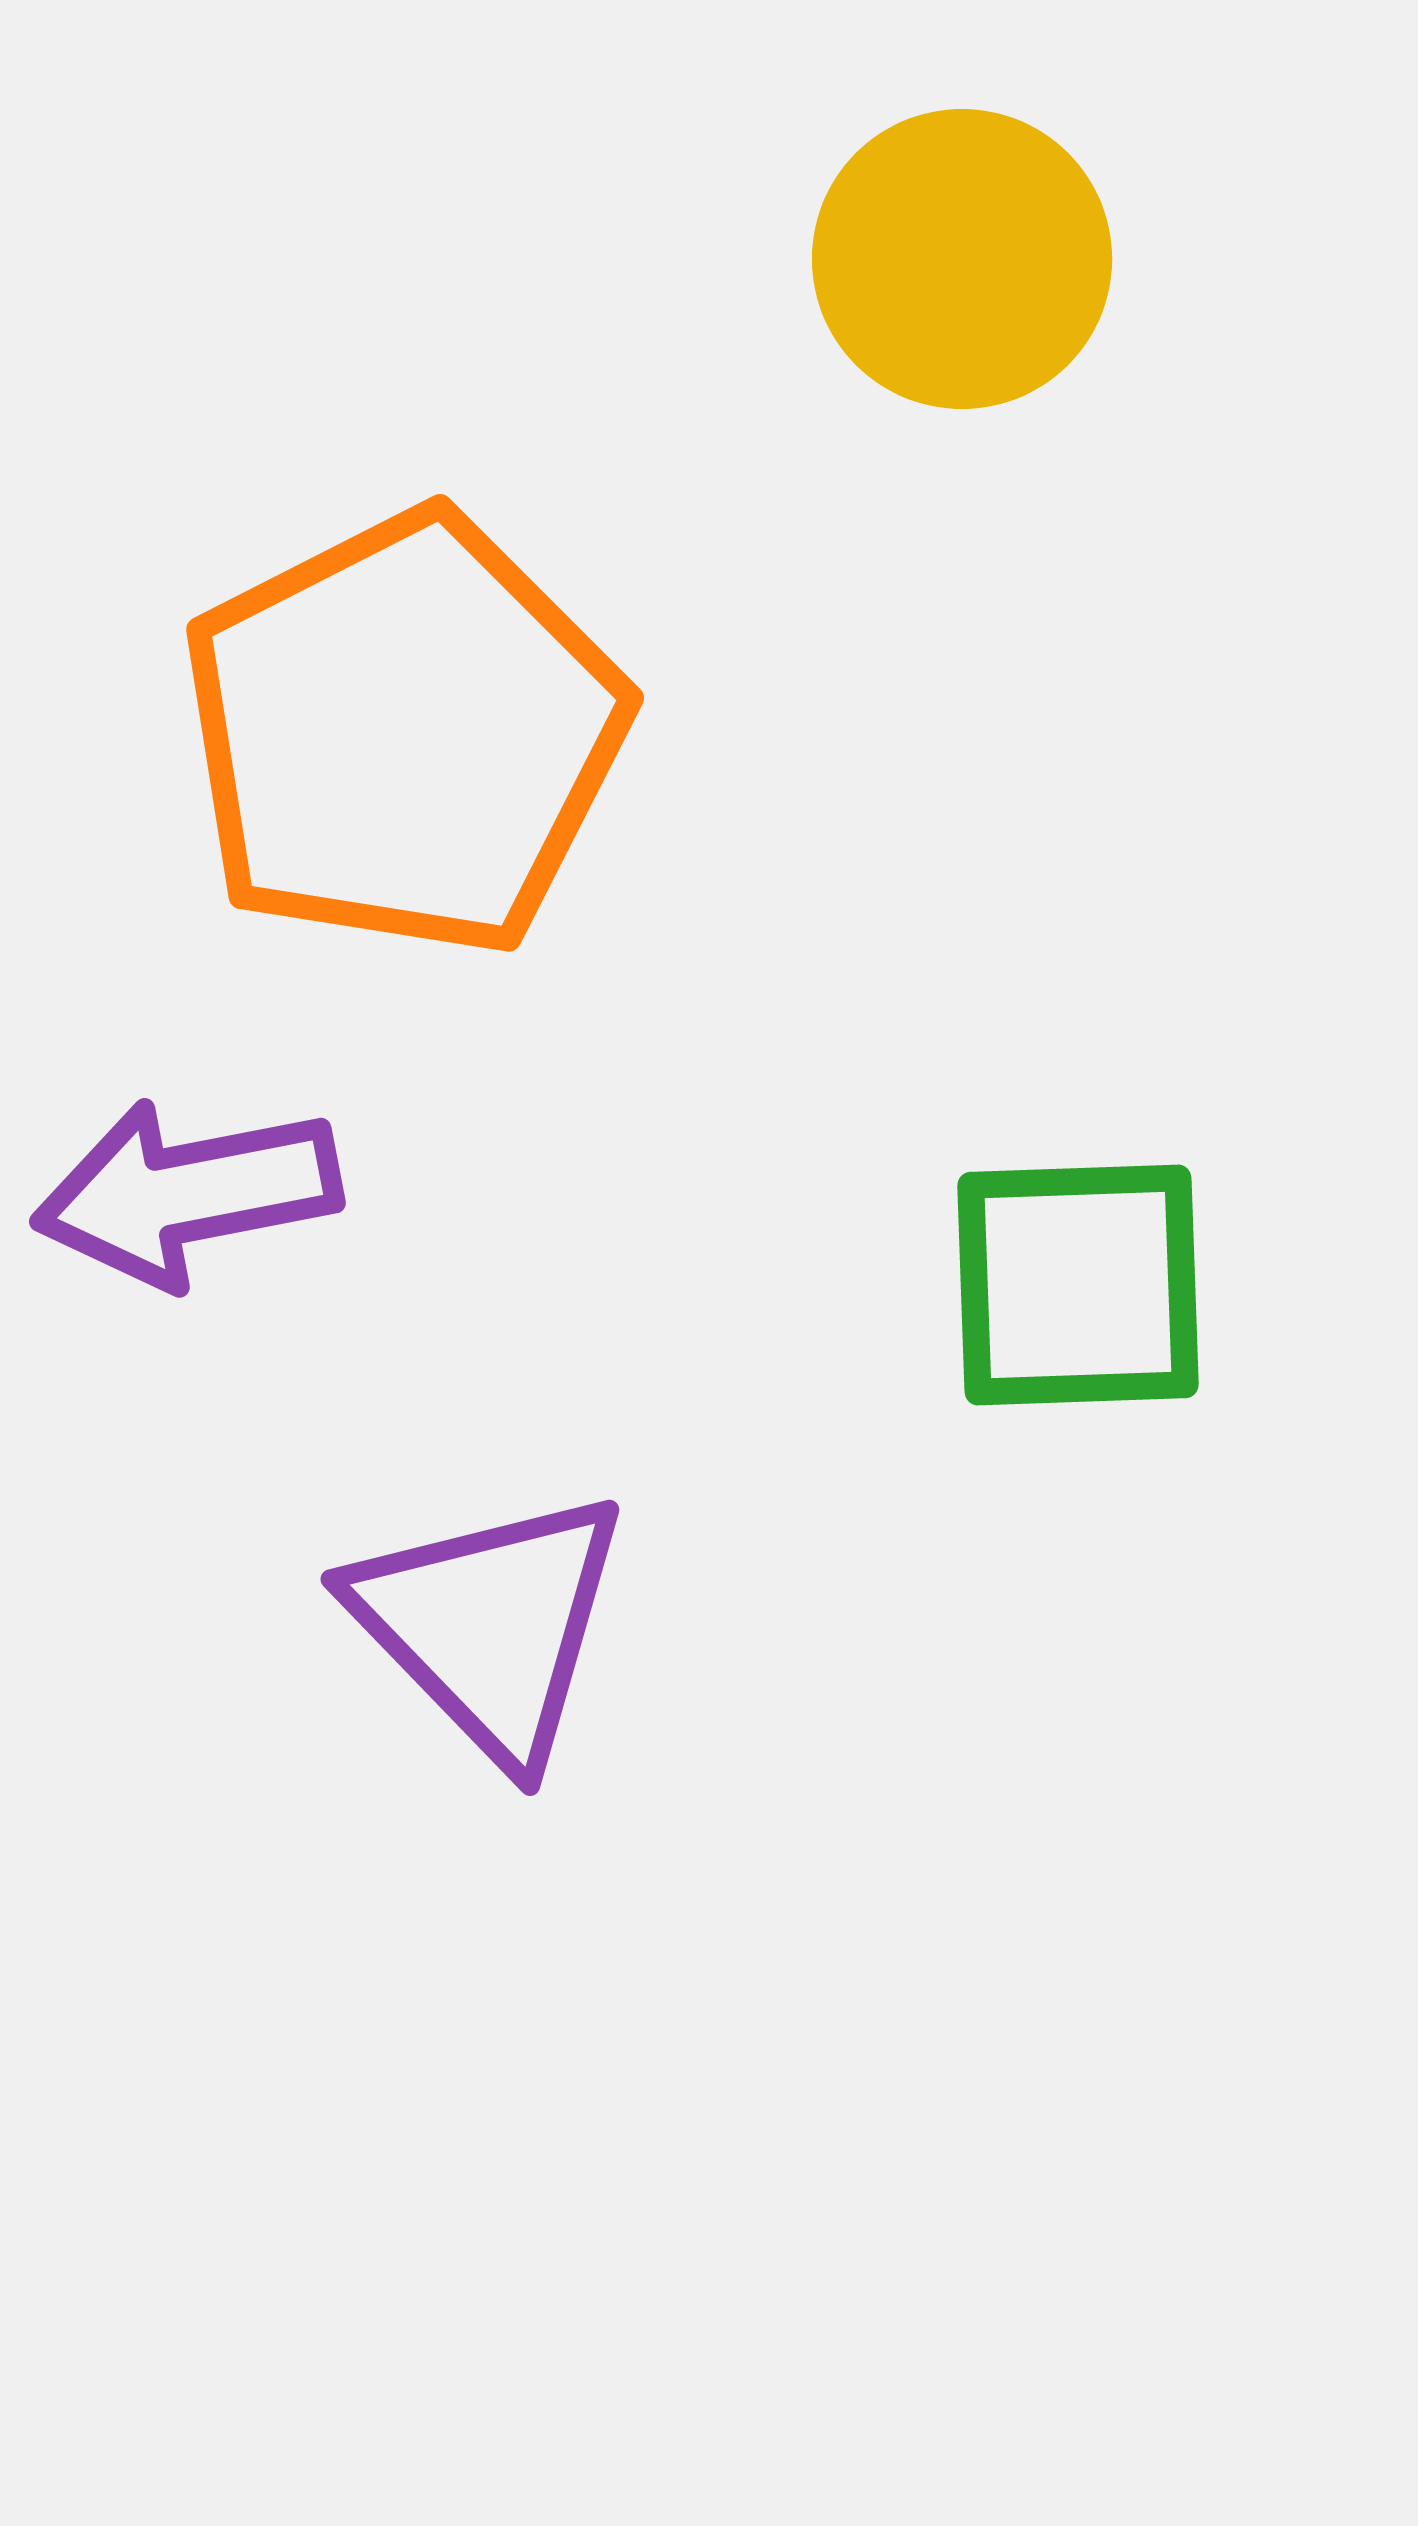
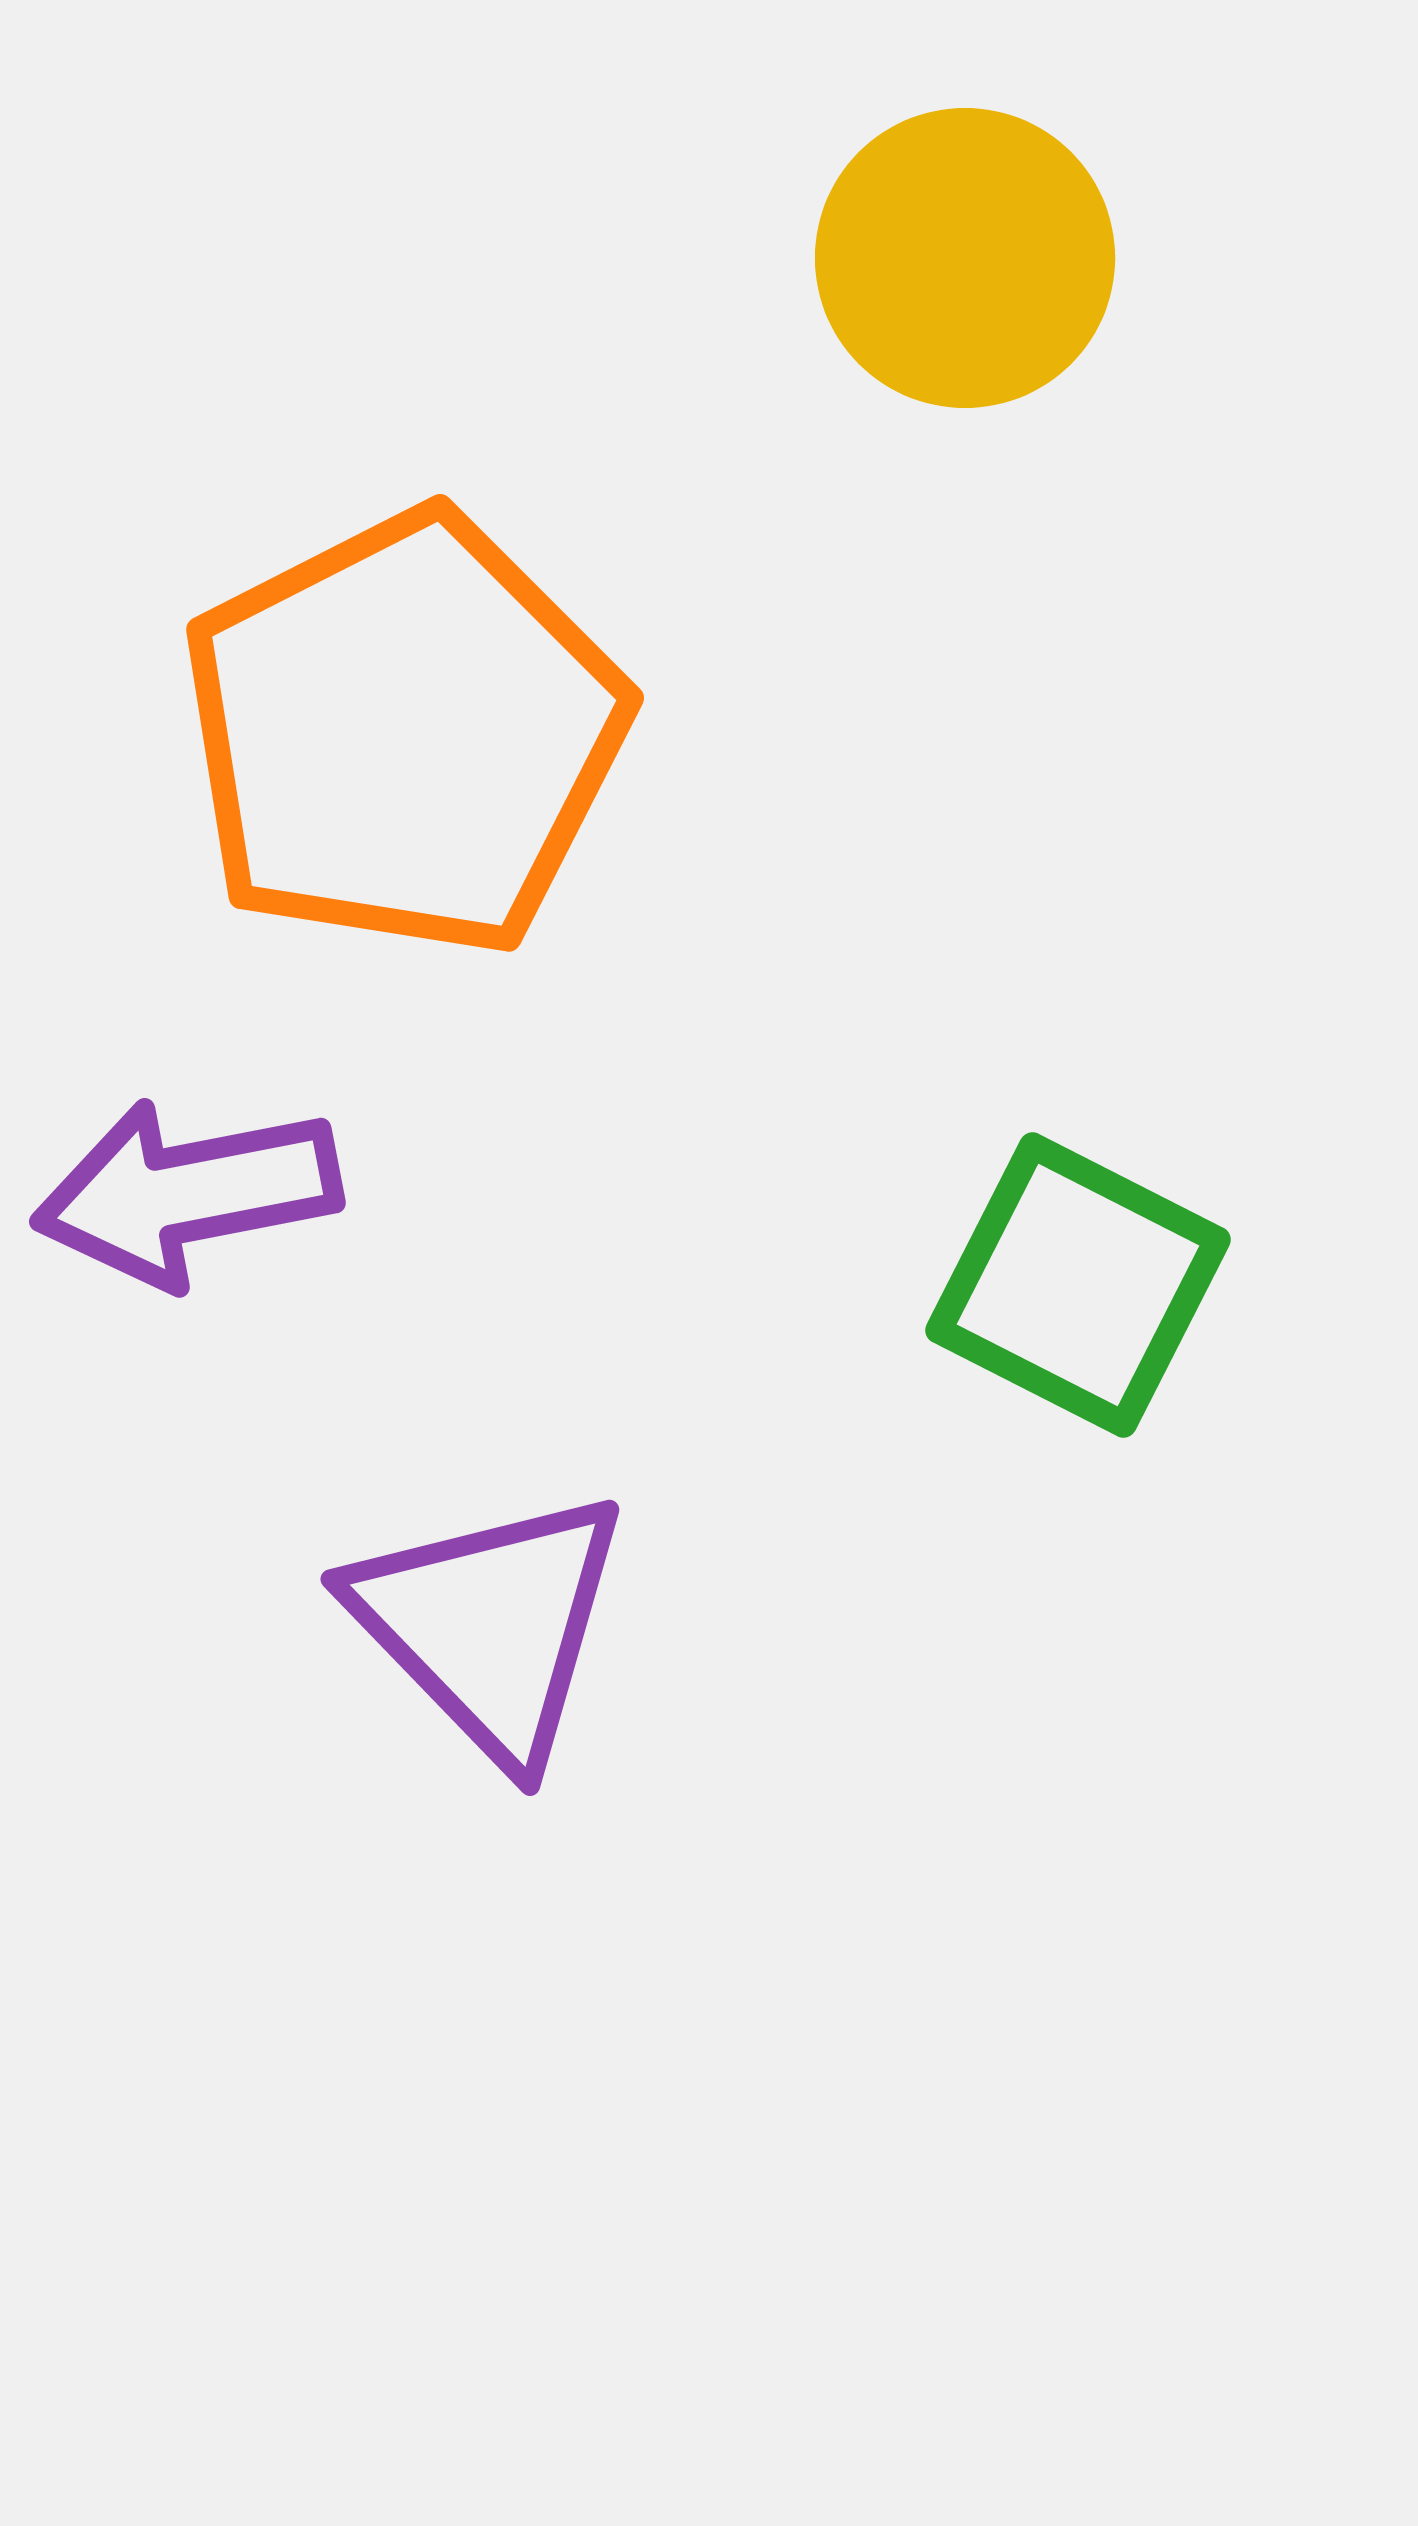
yellow circle: moved 3 px right, 1 px up
green square: rotated 29 degrees clockwise
